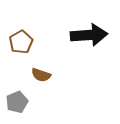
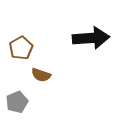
black arrow: moved 2 px right, 3 px down
brown pentagon: moved 6 px down
